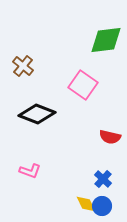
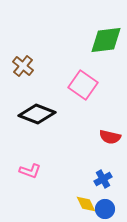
blue cross: rotated 18 degrees clockwise
blue circle: moved 3 px right, 3 px down
